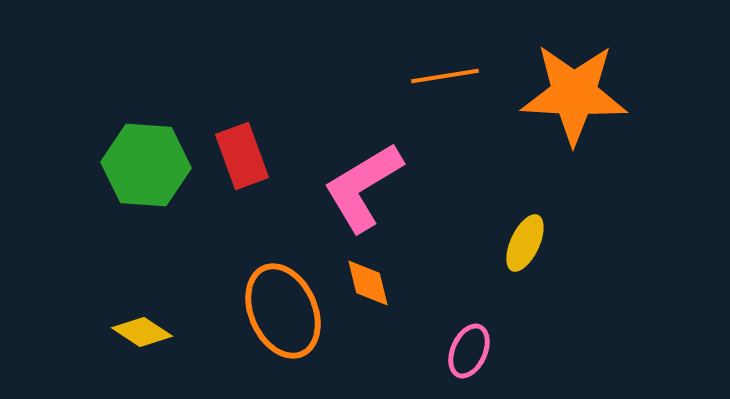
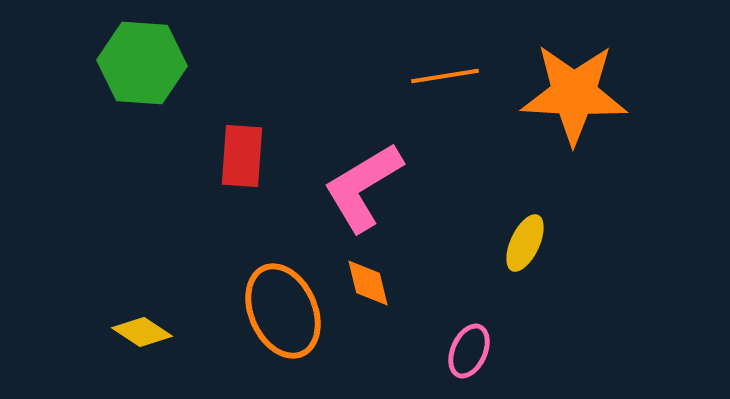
red rectangle: rotated 24 degrees clockwise
green hexagon: moved 4 px left, 102 px up
